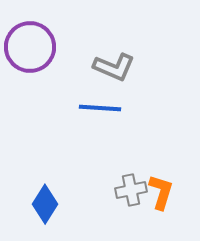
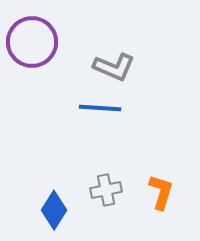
purple circle: moved 2 px right, 5 px up
gray cross: moved 25 px left
blue diamond: moved 9 px right, 6 px down
